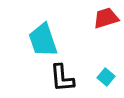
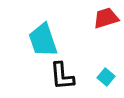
black L-shape: moved 2 px up
